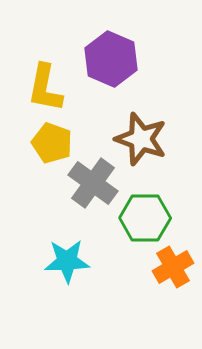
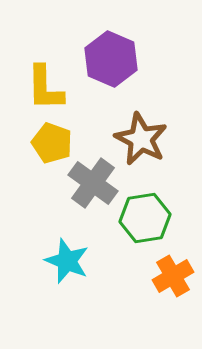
yellow L-shape: rotated 12 degrees counterclockwise
brown star: rotated 8 degrees clockwise
green hexagon: rotated 9 degrees counterclockwise
cyan star: rotated 24 degrees clockwise
orange cross: moved 9 px down
